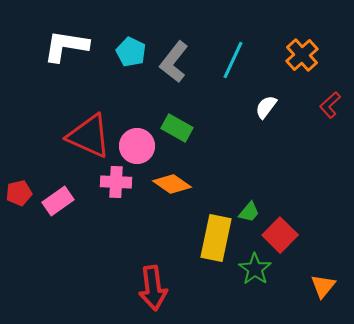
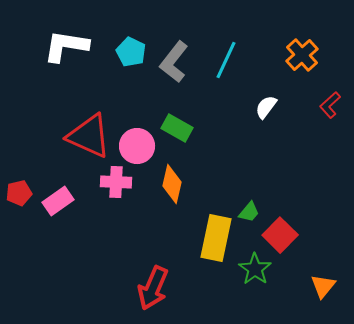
cyan line: moved 7 px left
orange diamond: rotated 69 degrees clockwise
red arrow: rotated 30 degrees clockwise
